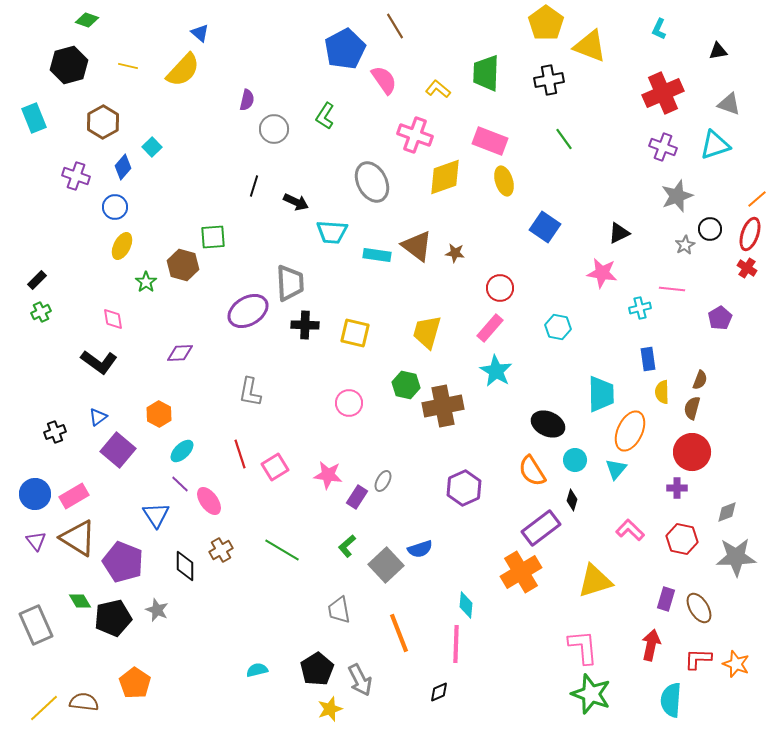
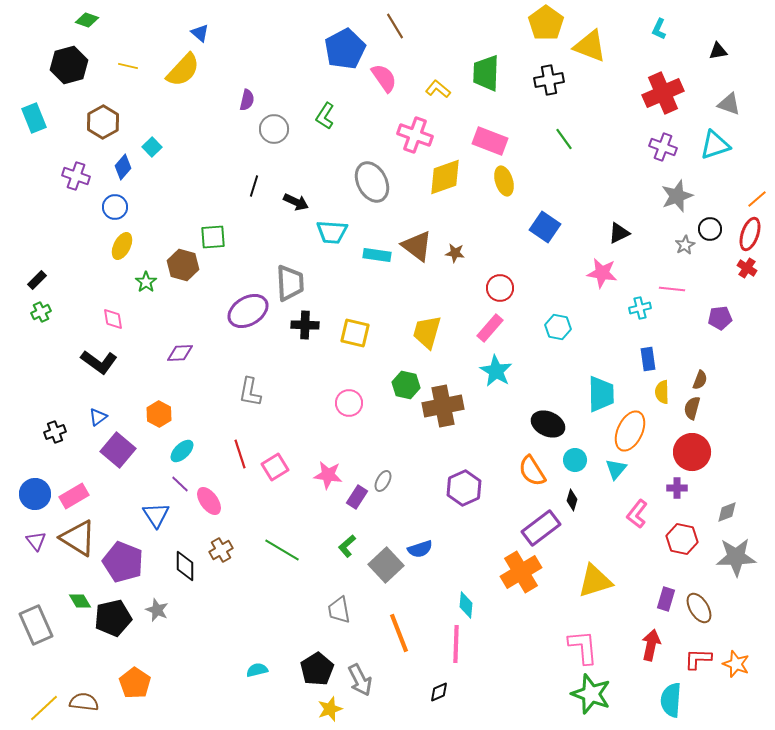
pink semicircle at (384, 80): moved 2 px up
purple pentagon at (720, 318): rotated 25 degrees clockwise
pink L-shape at (630, 530): moved 7 px right, 16 px up; rotated 96 degrees counterclockwise
